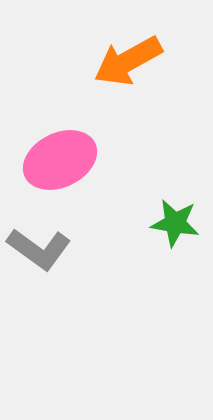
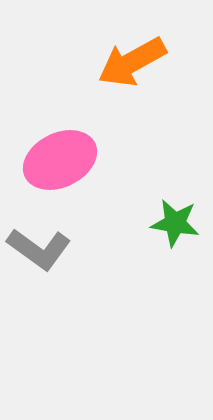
orange arrow: moved 4 px right, 1 px down
